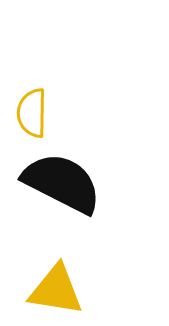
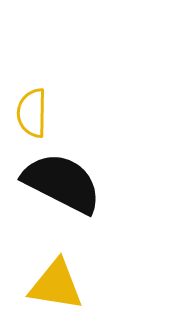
yellow triangle: moved 5 px up
